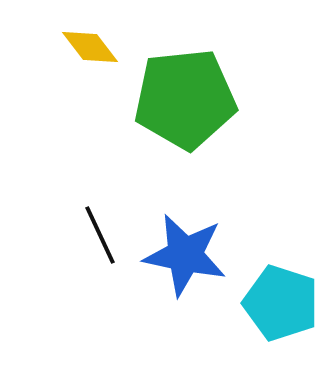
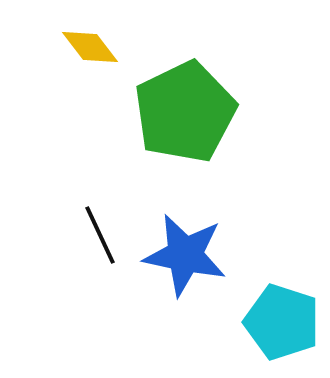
green pentagon: moved 13 px down; rotated 20 degrees counterclockwise
cyan pentagon: moved 1 px right, 19 px down
